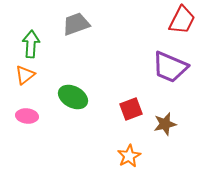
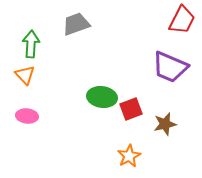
orange triangle: rotated 35 degrees counterclockwise
green ellipse: moved 29 px right; rotated 20 degrees counterclockwise
